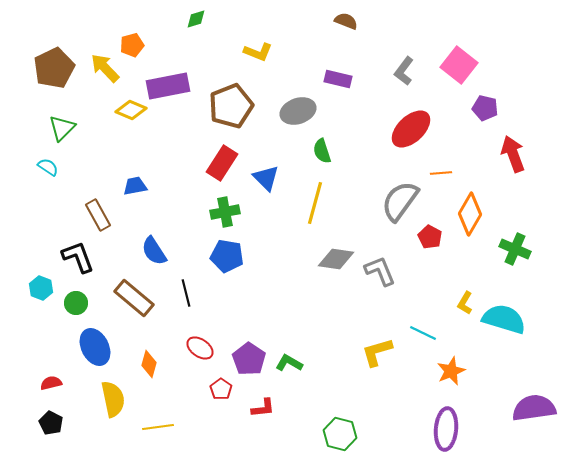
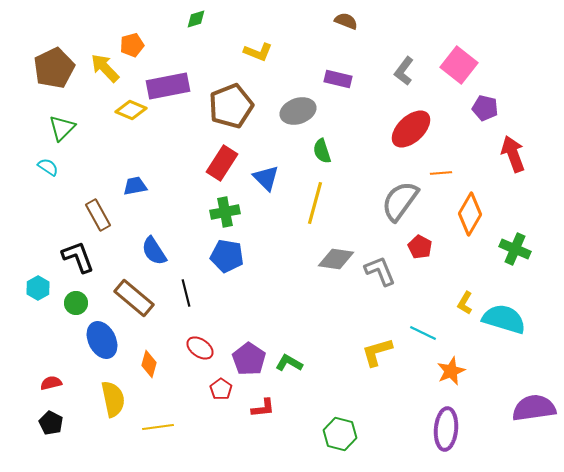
red pentagon at (430, 237): moved 10 px left, 10 px down
cyan hexagon at (41, 288): moved 3 px left; rotated 10 degrees clockwise
blue ellipse at (95, 347): moved 7 px right, 7 px up
